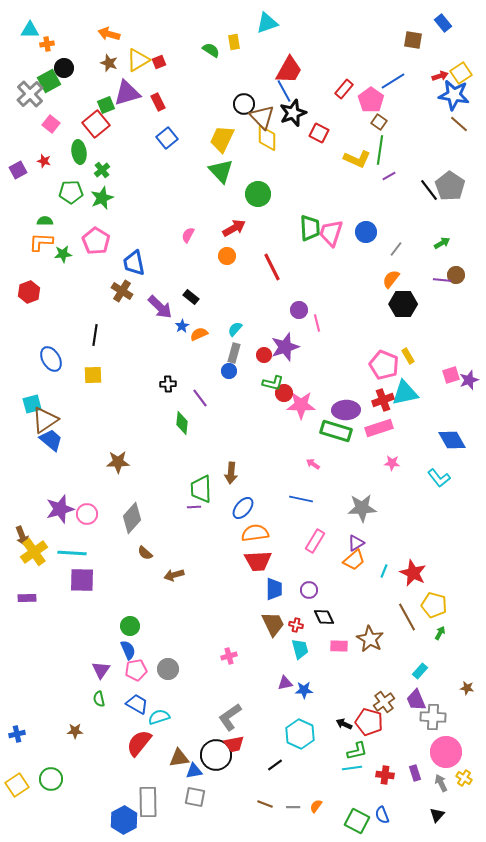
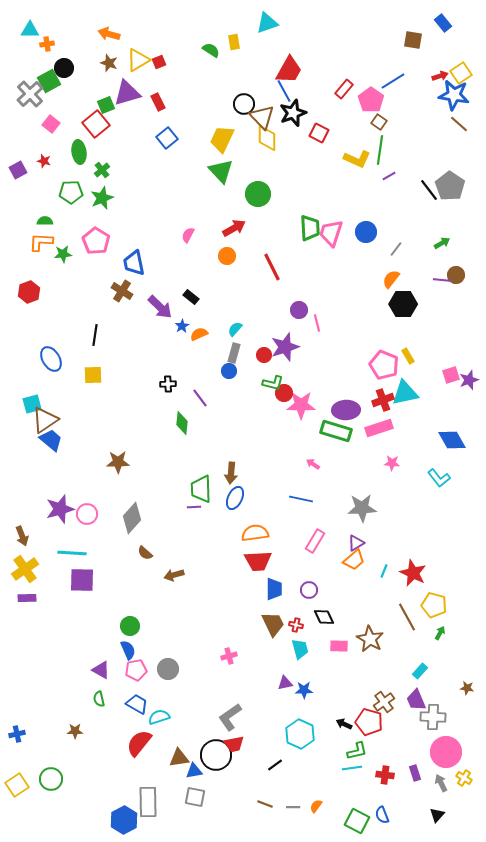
blue ellipse at (243, 508): moved 8 px left, 10 px up; rotated 15 degrees counterclockwise
yellow cross at (34, 552): moved 9 px left, 17 px down
purple triangle at (101, 670): rotated 36 degrees counterclockwise
